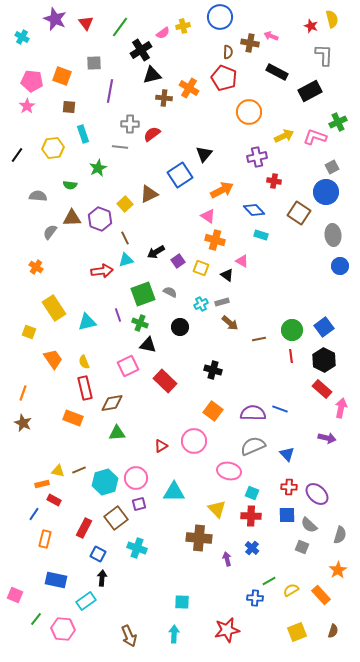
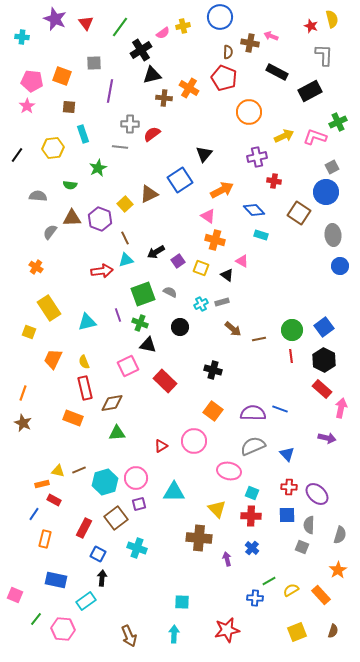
cyan cross at (22, 37): rotated 24 degrees counterclockwise
blue square at (180, 175): moved 5 px down
yellow rectangle at (54, 308): moved 5 px left
brown arrow at (230, 323): moved 3 px right, 6 px down
orange trapezoid at (53, 359): rotated 120 degrees counterclockwise
gray semicircle at (309, 525): rotated 48 degrees clockwise
